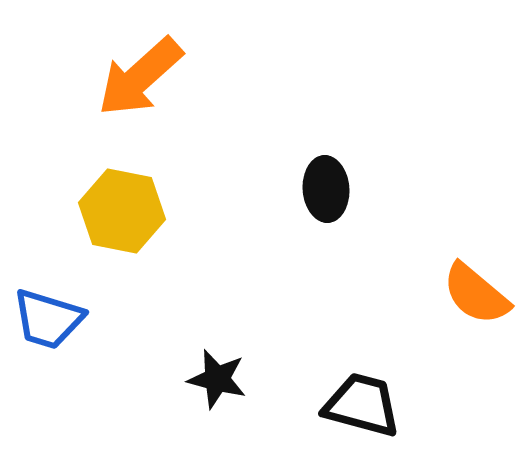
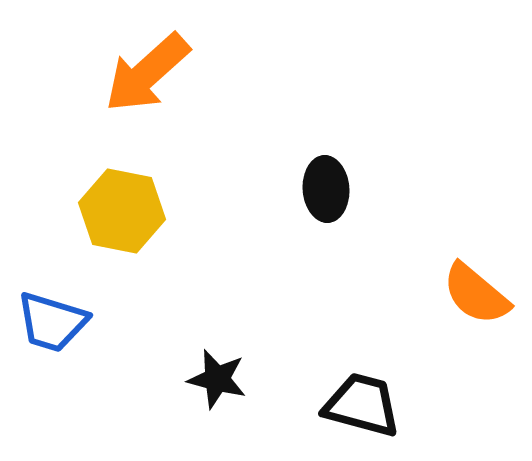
orange arrow: moved 7 px right, 4 px up
blue trapezoid: moved 4 px right, 3 px down
